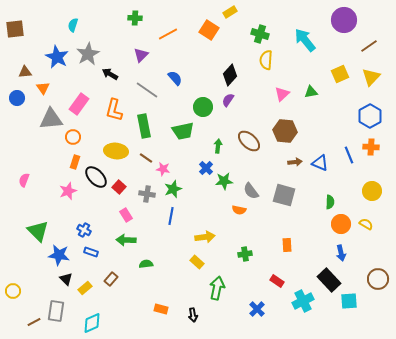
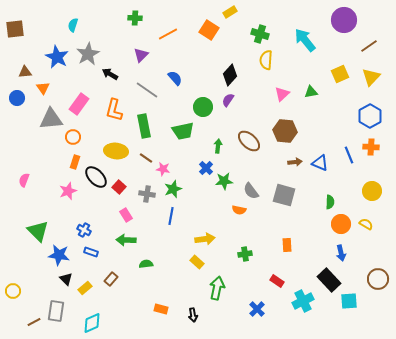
yellow arrow at (205, 237): moved 2 px down
